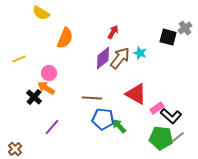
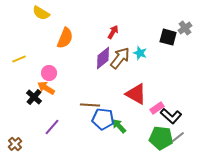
brown line: moved 2 px left, 7 px down
brown cross: moved 5 px up
